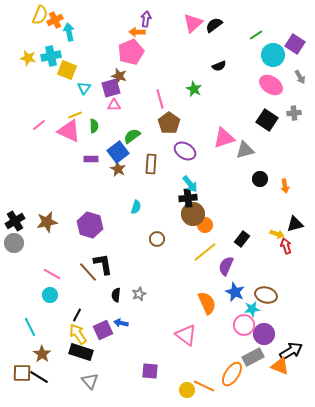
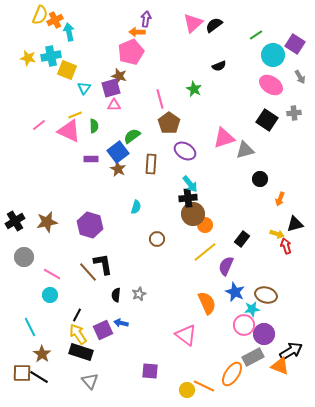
orange arrow at (285, 186): moved 5 px left, 13 px down; rotated 32 degrees clockwise
gray circle at (14, 243): moved 10 px right, 14 px down
